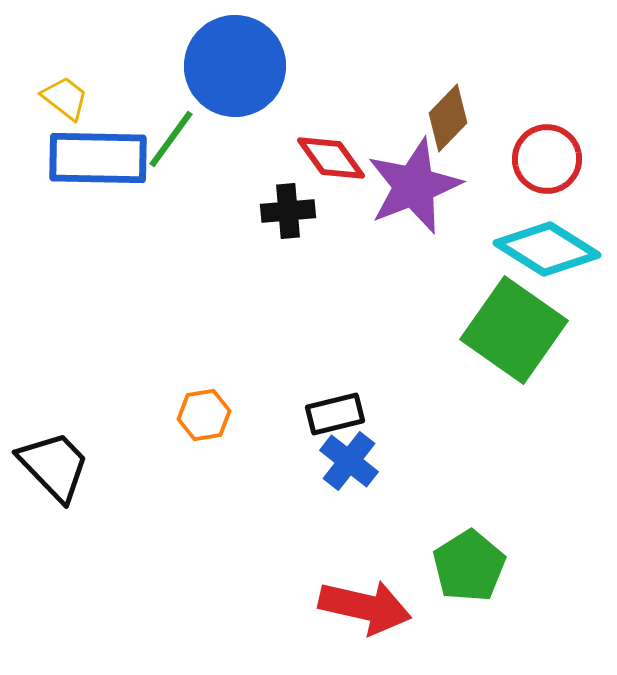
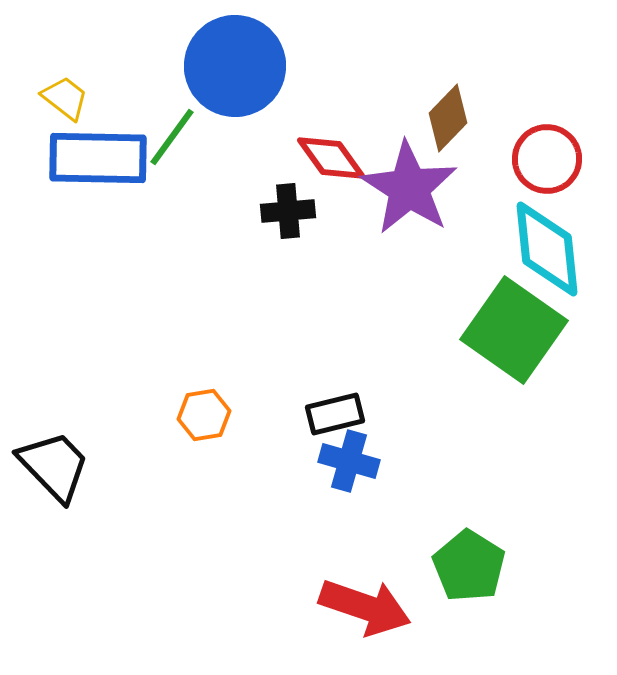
green line: moved 1 px right, 2 px up
purple star: moved 5 px left, 2 px down; rotated 18 degrees counterclockwise
cyan diamond: rotated 52 degrees clockwise
blue cross: rotated 22 degrees counterclockwise
green pentagon: rotated 8 degrees counterclockwise
red arrow: rotated 6 degrees clockwise
